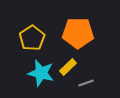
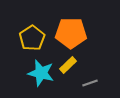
orange pentagon: moved 7 px left
yellow rectangle: moved 2 px up
gray line: moved 4 px right
